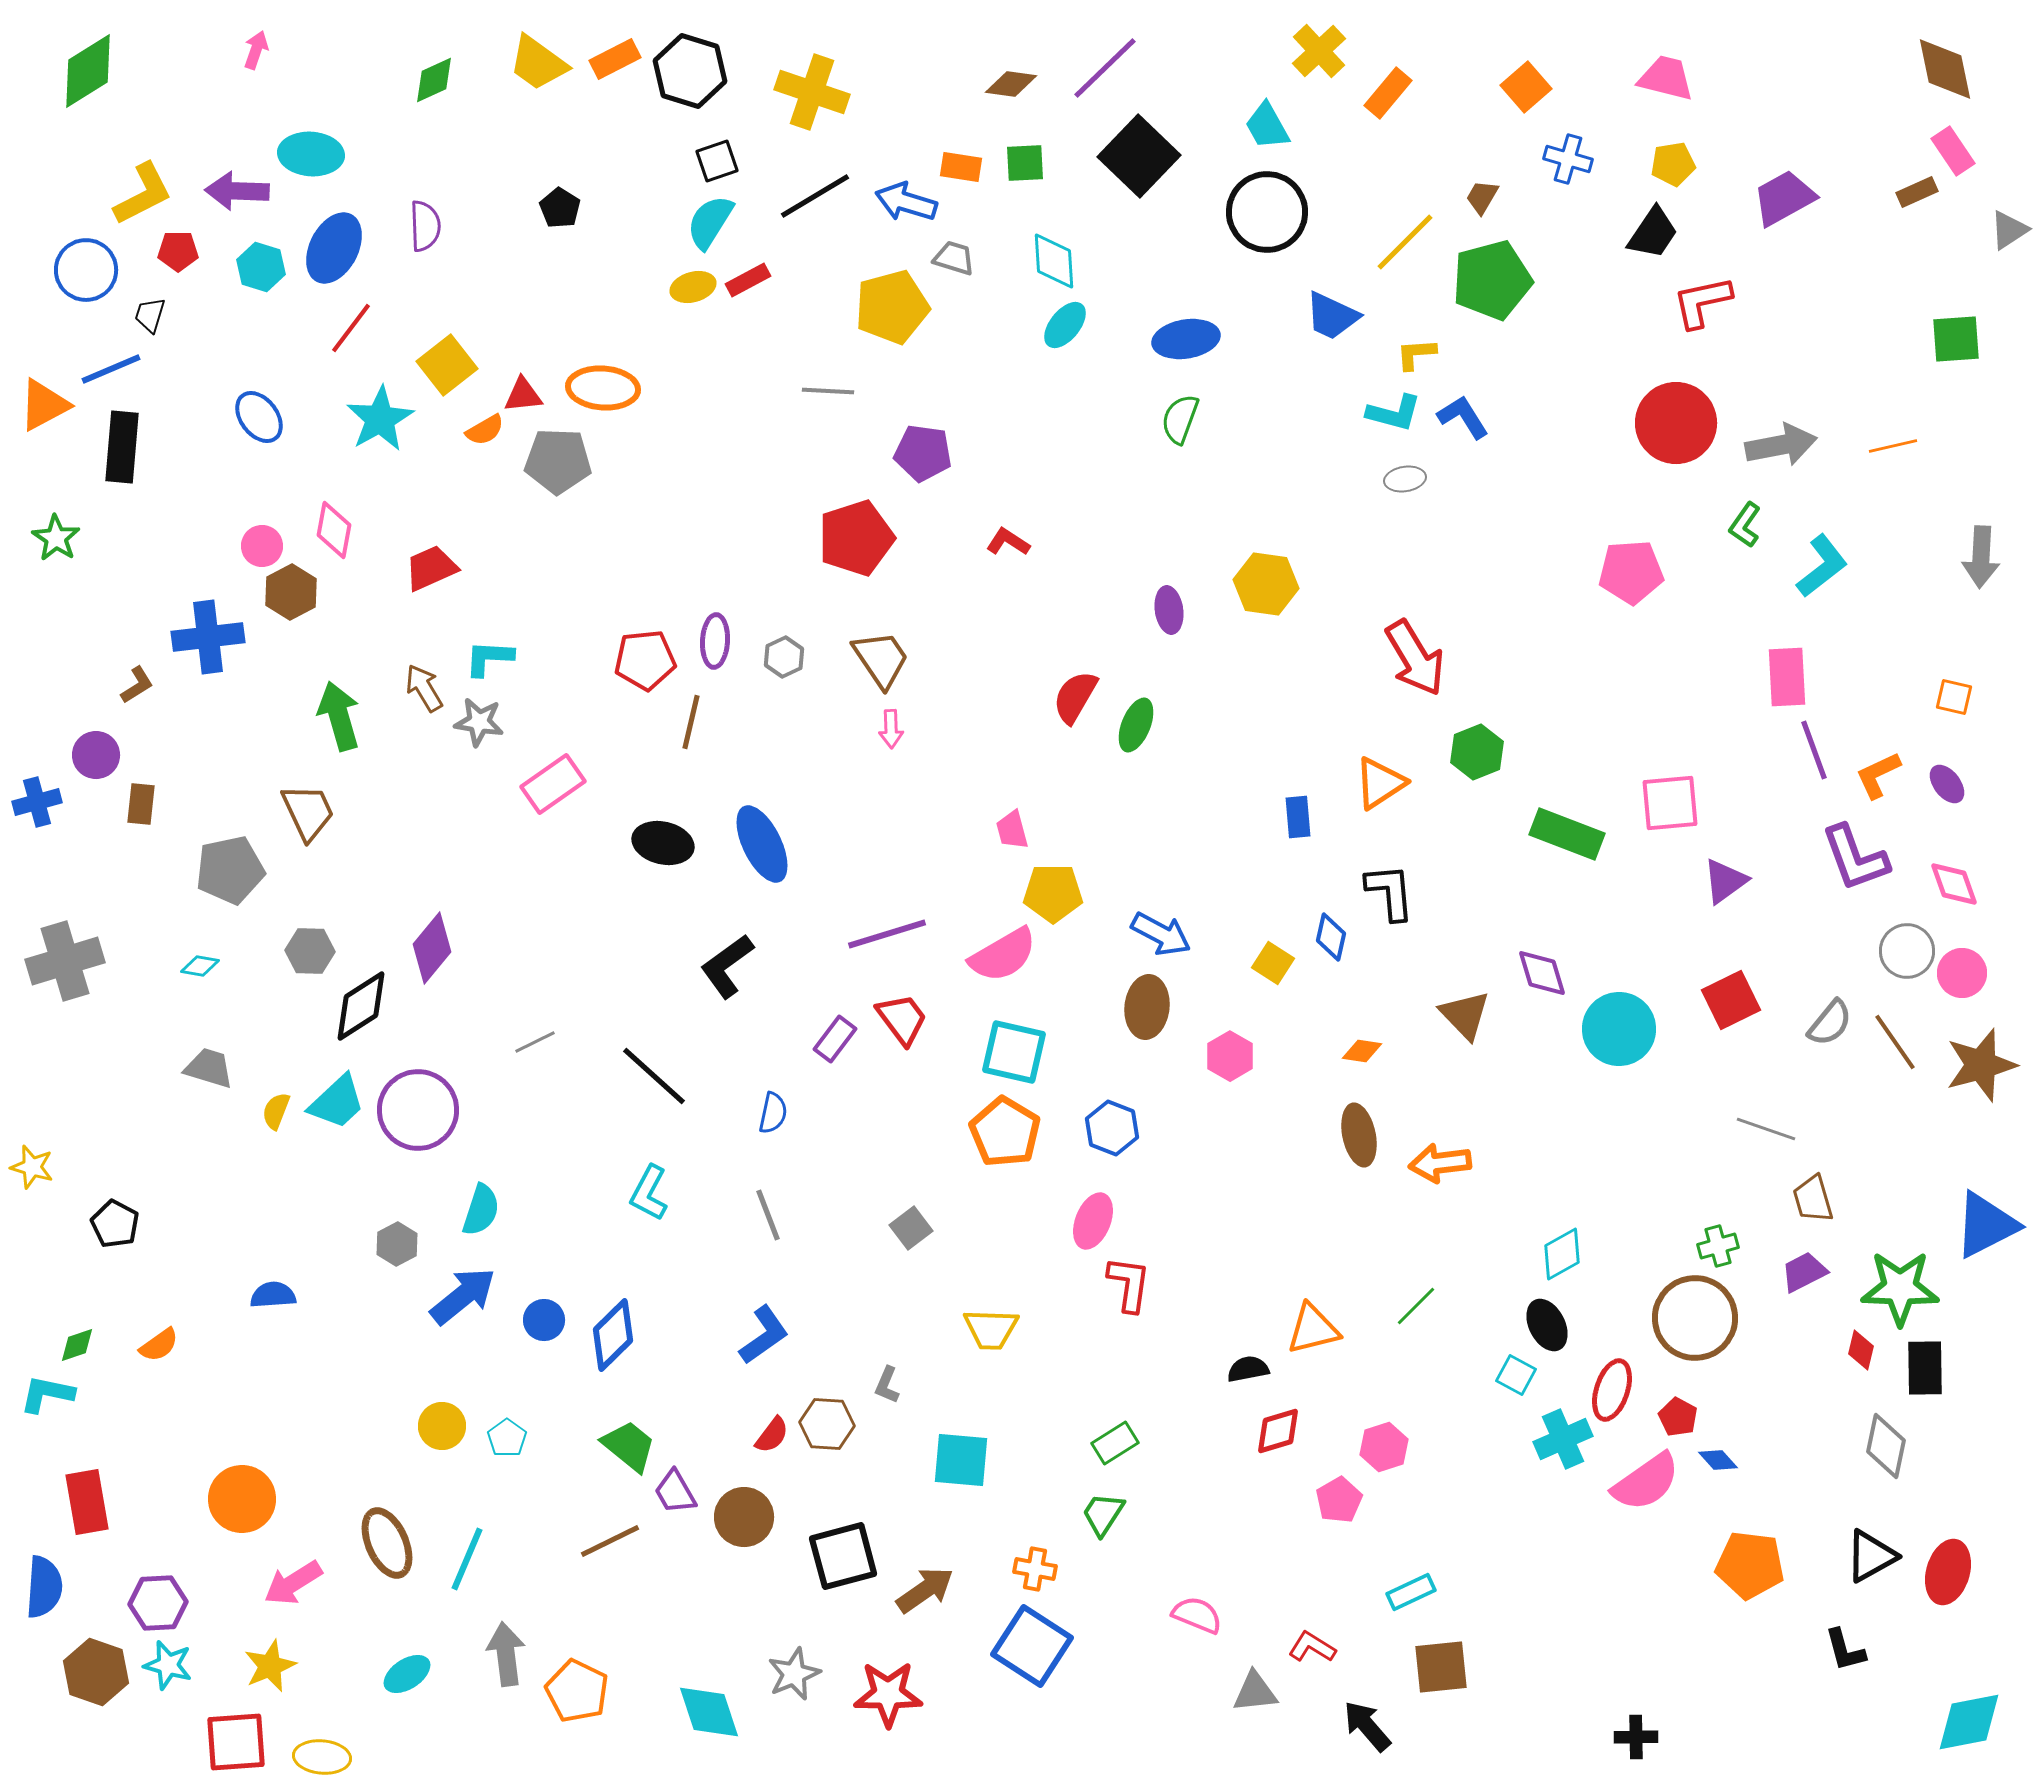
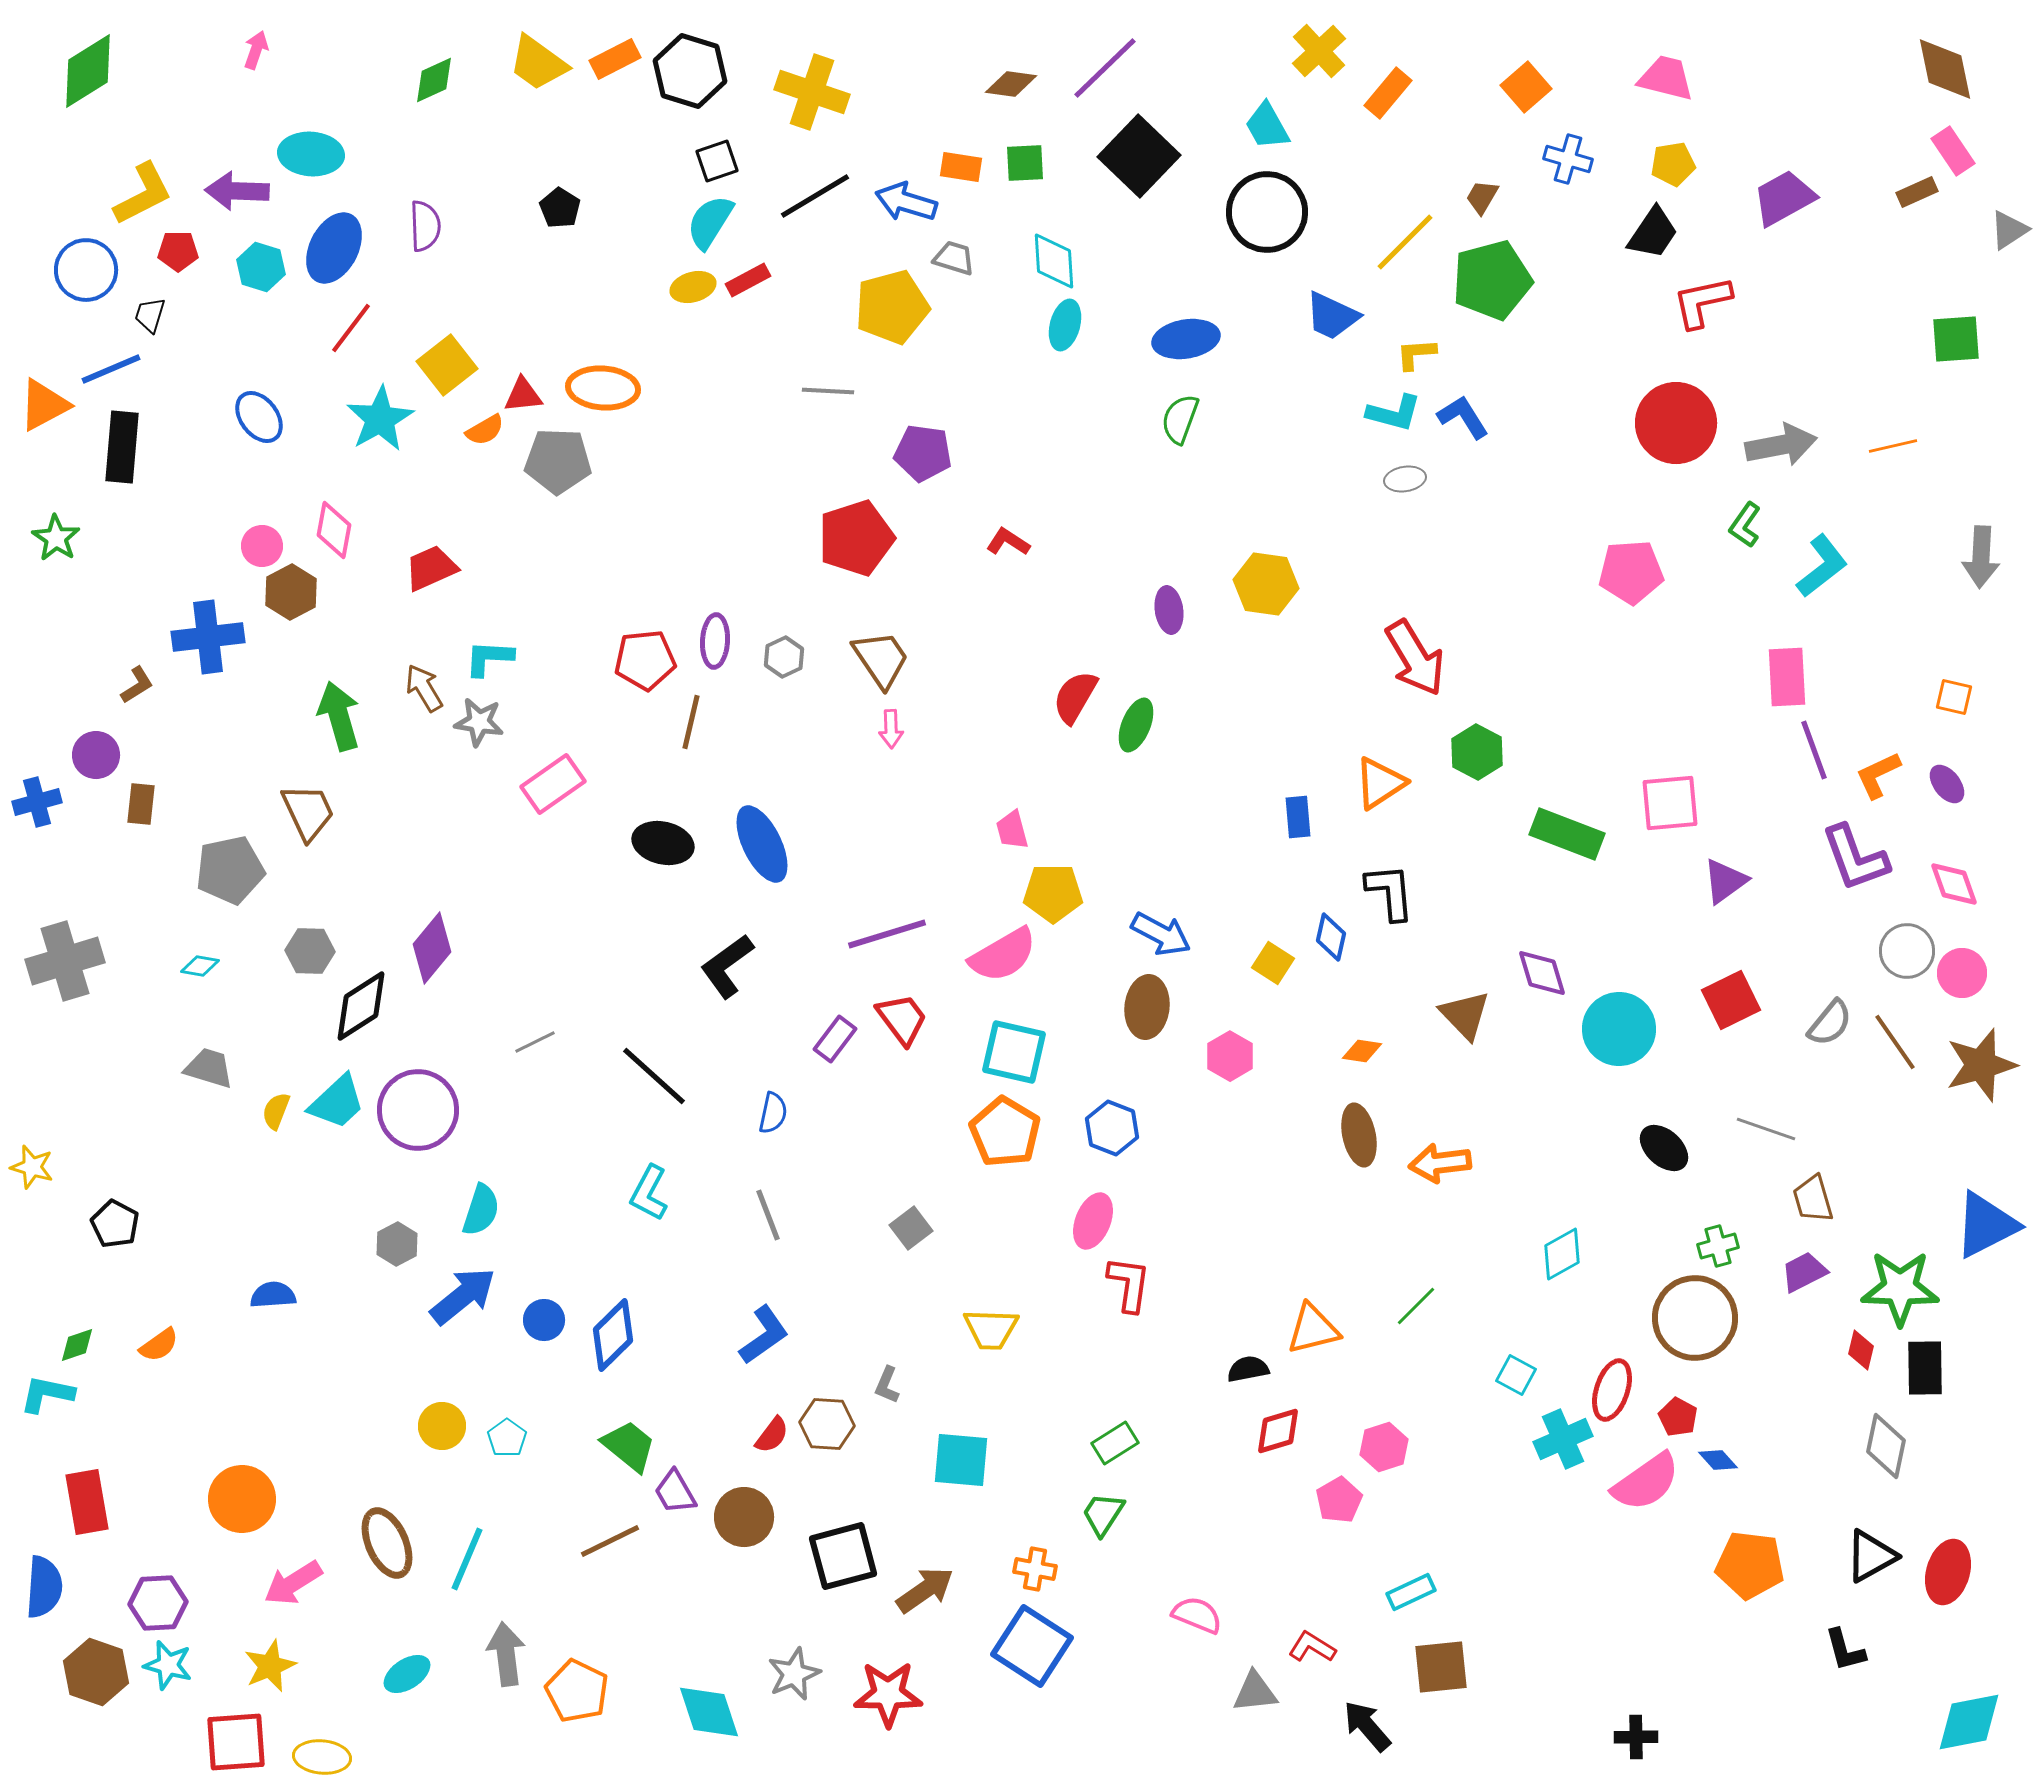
cyan ellipse at (1065, 325): rotated 24 degrees counterclockwise
green hexagon at (1477, 752): rotated 10 degrees counterclockwise
black ellipse at (1547, 1325): moved 117 px right, 177 px up; rotated 21 degrees counterclockwise
